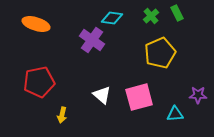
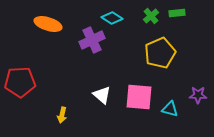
green rectangle: rotated 70 degrees counterclockwise
cyan diamond: rotated 25 degrees clockwise
orange ellipse: moved 12 px right
purple cross: rotated 30 degrees clockwise
red pentagon: moved 19 px left; rotated 8 degrees clockwise
pink square: rotated 20 degrees clockwise
cyan triangle: moved 5 px left, 5 px up; rotated 18 degrees clockwise
